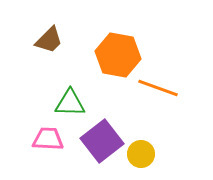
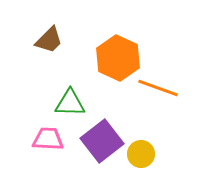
orange hexagon: moved 3 px down; rotated 15 degrees clockwise
